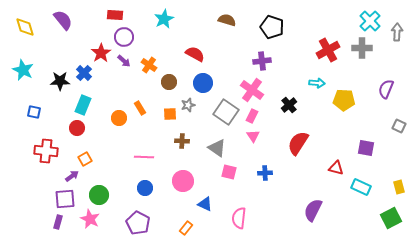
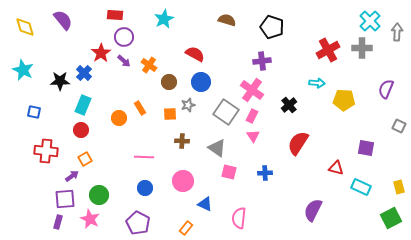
blue circle at (203, 83): moved 2 px left, 1 px up
red circle at (77, 128): moved 4 px right, 2 px down
